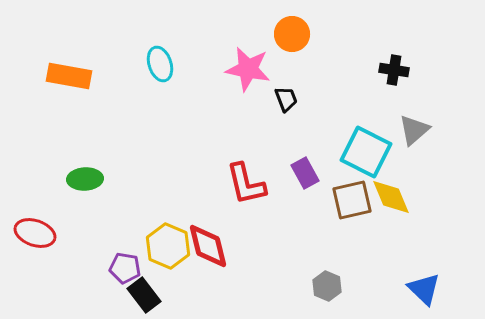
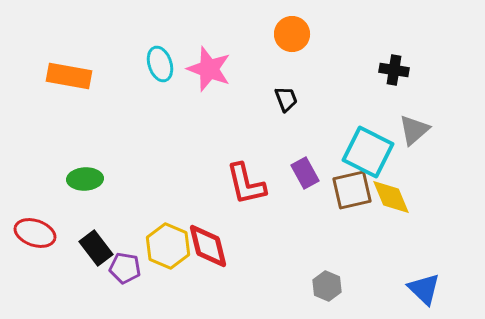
pink star: moved 39 px left; rotated 9 degrees clockwise
cyan square: moved 2 px right
brown square: moved 10 px up
black rectangle: moved 48 px left, 47 px up
